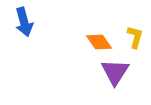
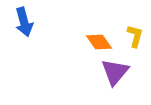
yellow L-shape: moved 1 px up
purple triangle: rotated 8 degrees clockwise
